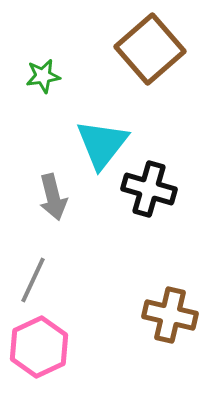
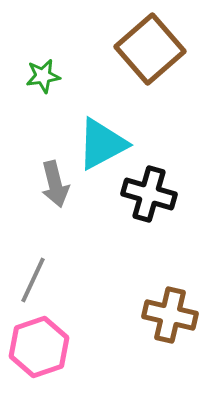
cyan triangle: rotated 24 degrees clockwise
black cross: moved 5 px down
gray arrow: moved 2 px right, 13 px up
pink hexagon: rotated 6 degrees clockwise
